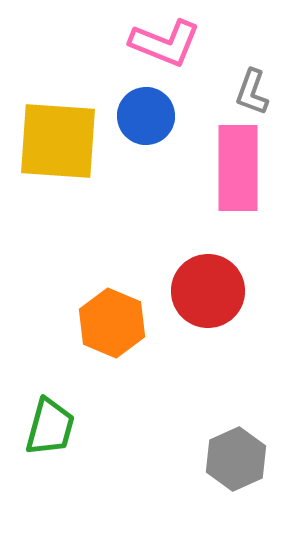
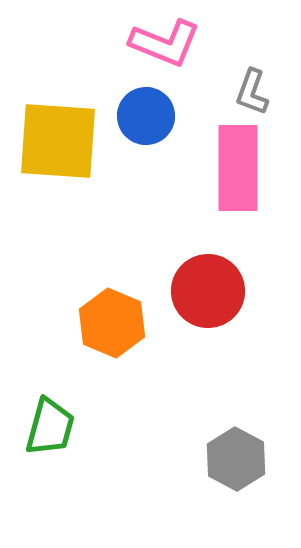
gray hexagon: rotated 8 degrees counterclockwise
